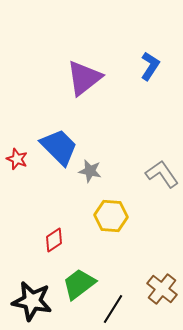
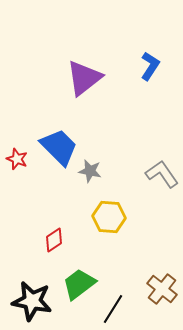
yellow hexagon: moved 2 px left, 1 px down
